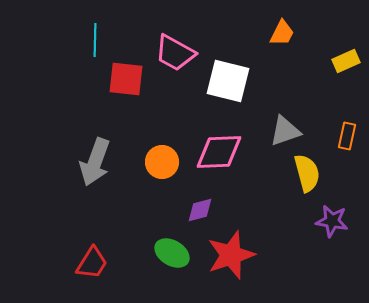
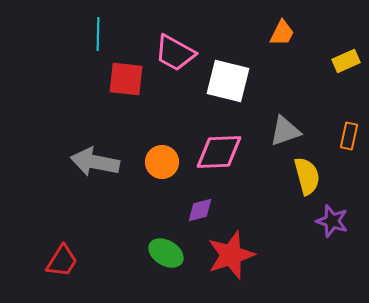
cyan line: moved 3 px right, 6 px up
orange rectangle: moved 2 px right
gray arrow: rotated 81 degrees clockwise
yellow semicircle: moved 3 px down
purple star: rotated 8 degrees clockwise
green ellipse: moved 6 px left
red trapezoid: moved 30 px left, 2 px up
